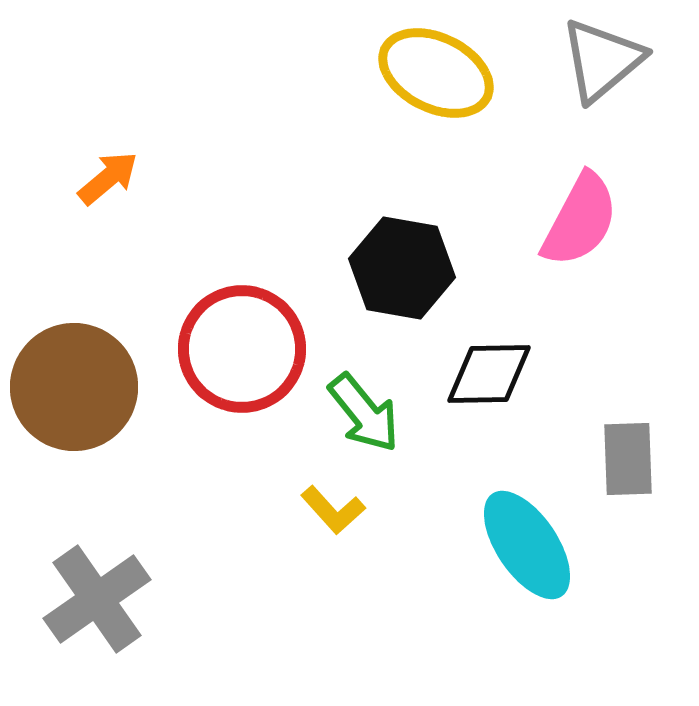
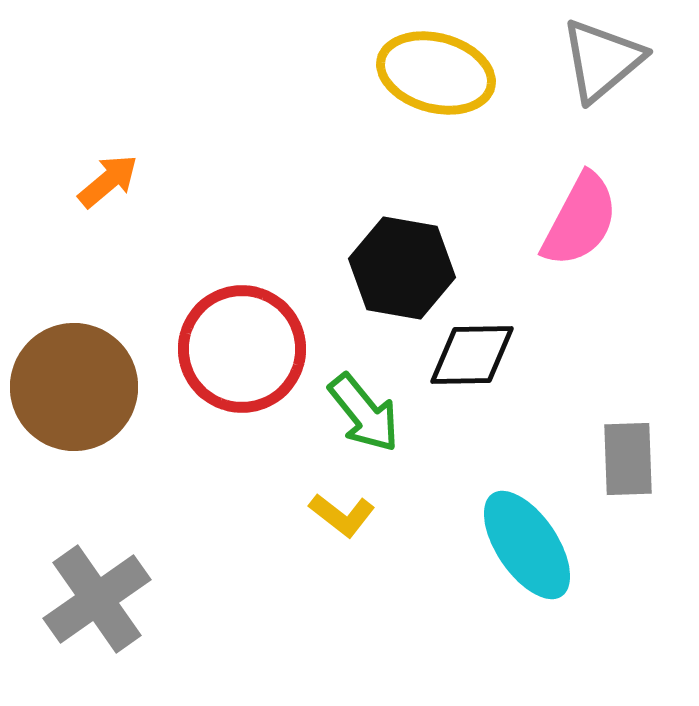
yellow ellipse: rotated 11 degrees counterclockwise
orange arrow: moved 3 px down
black diamond: moved 17 px left, 19 px up
yellow L-shape: moved 9 px right, 5 px down; rotated 10 degrees counterclockwise
